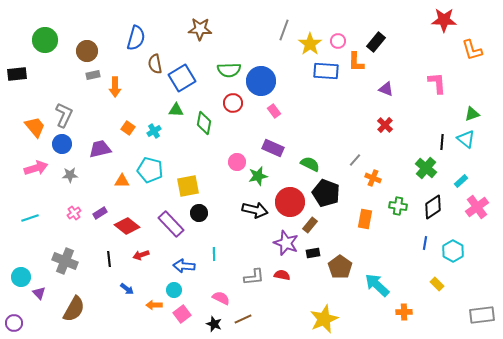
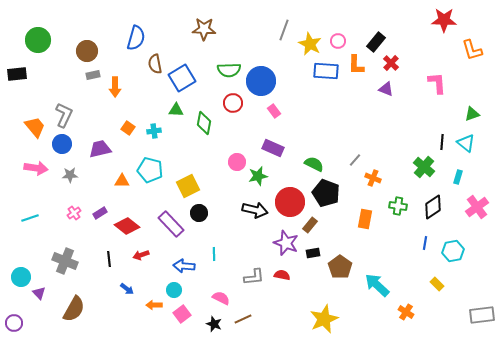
brown star at (200, 29): moved 4 px right
green circle at (45, 40): moved 7 px left
yellow star at (310, 44): rotated 10 degrees counterclockwise
orange L-shape at (356, 62): moved 3 px down
red cross at (385, 125): moved 6 px right, 62 px up
cyan cross at (154, 131): rotated 24 degrees clockwise
cyan triangle at (466, 139): moved 4 px down
green semicircle at (310, 164): moved 4 px right
pink arrow at (36, 168): rotated 25 degrees clockwise
green cross at (426, 168): moved 2 px left, 1 px up
cyan rectangle at (461, 181): moved 3 px left, 4 px up; rotated 32 degrees counterclockwise
yellow square at (188, 186): rotated 15 degrees counterclockwise
cyan hexagon at (453, 251): rotated 20 degrees clockwise
orange cross at (404, 312): moved 2 px right; rotated 35 degrees clockwise
